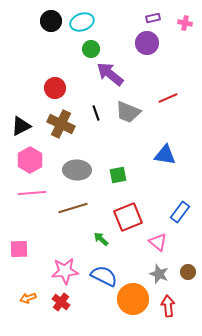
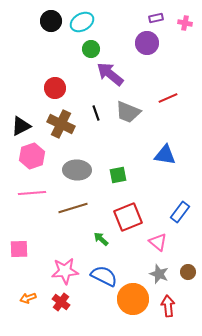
purple rectangle: moved 3 px right
cyan ellipse: rotated 10 degrees counterclockwise
pink hexagon: moved 2 px right, 4 px up; rotated 10 degrees clockwise
